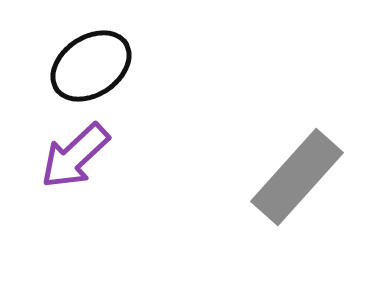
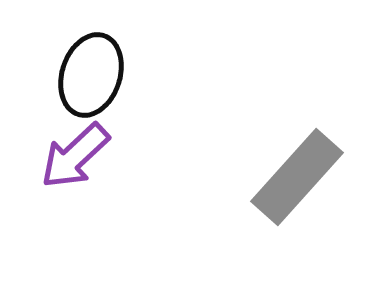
black ellipse: moved 9 px down; rotated 38 degrees counterclockwise
